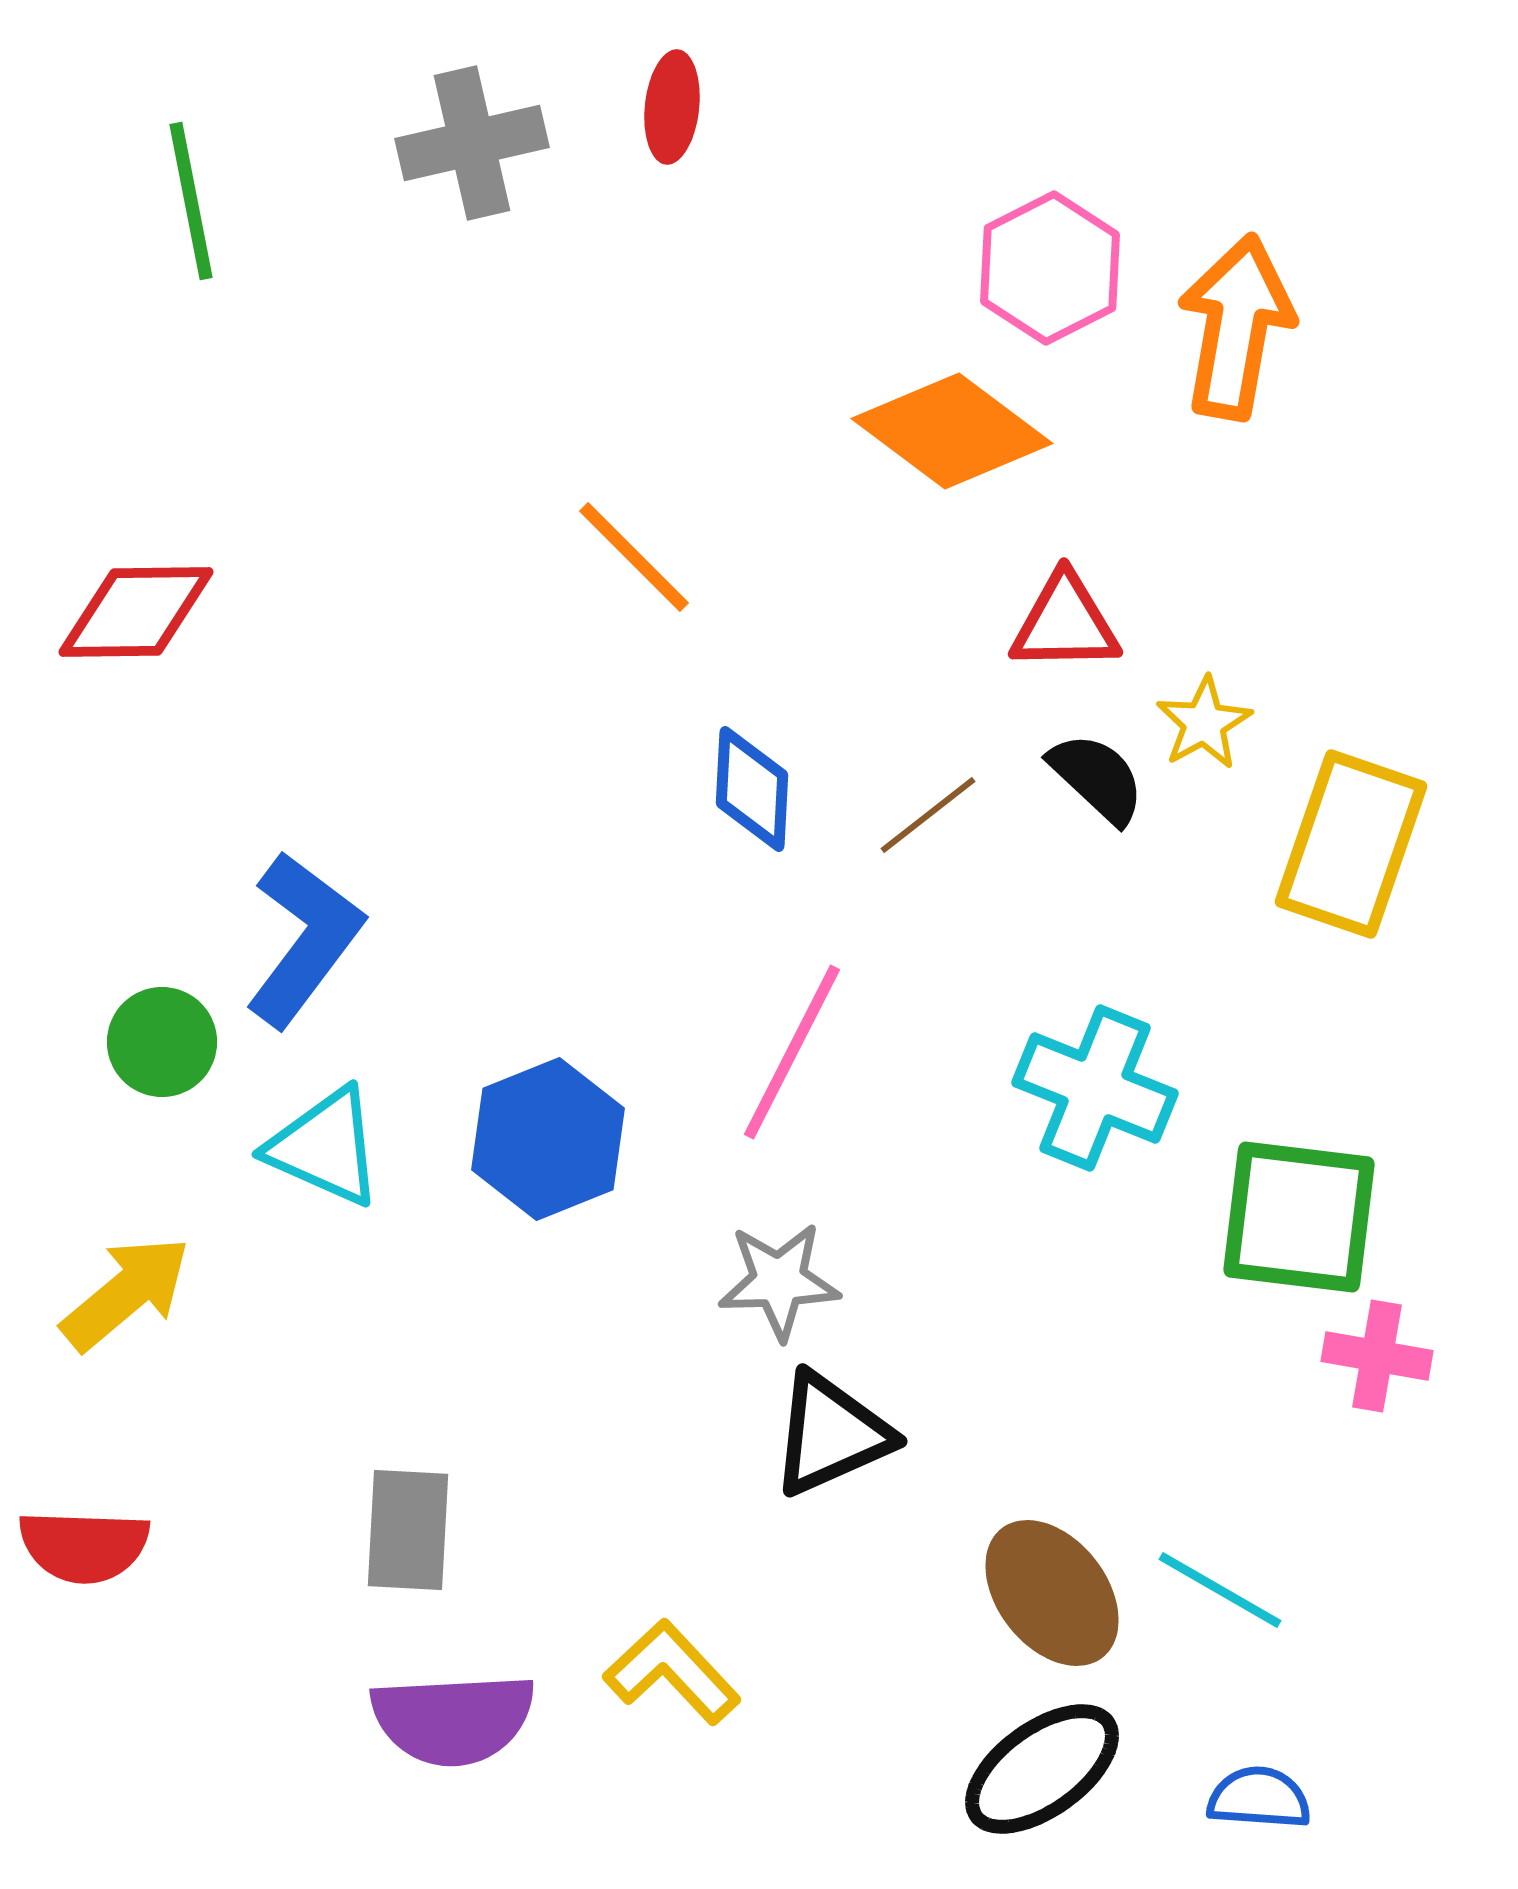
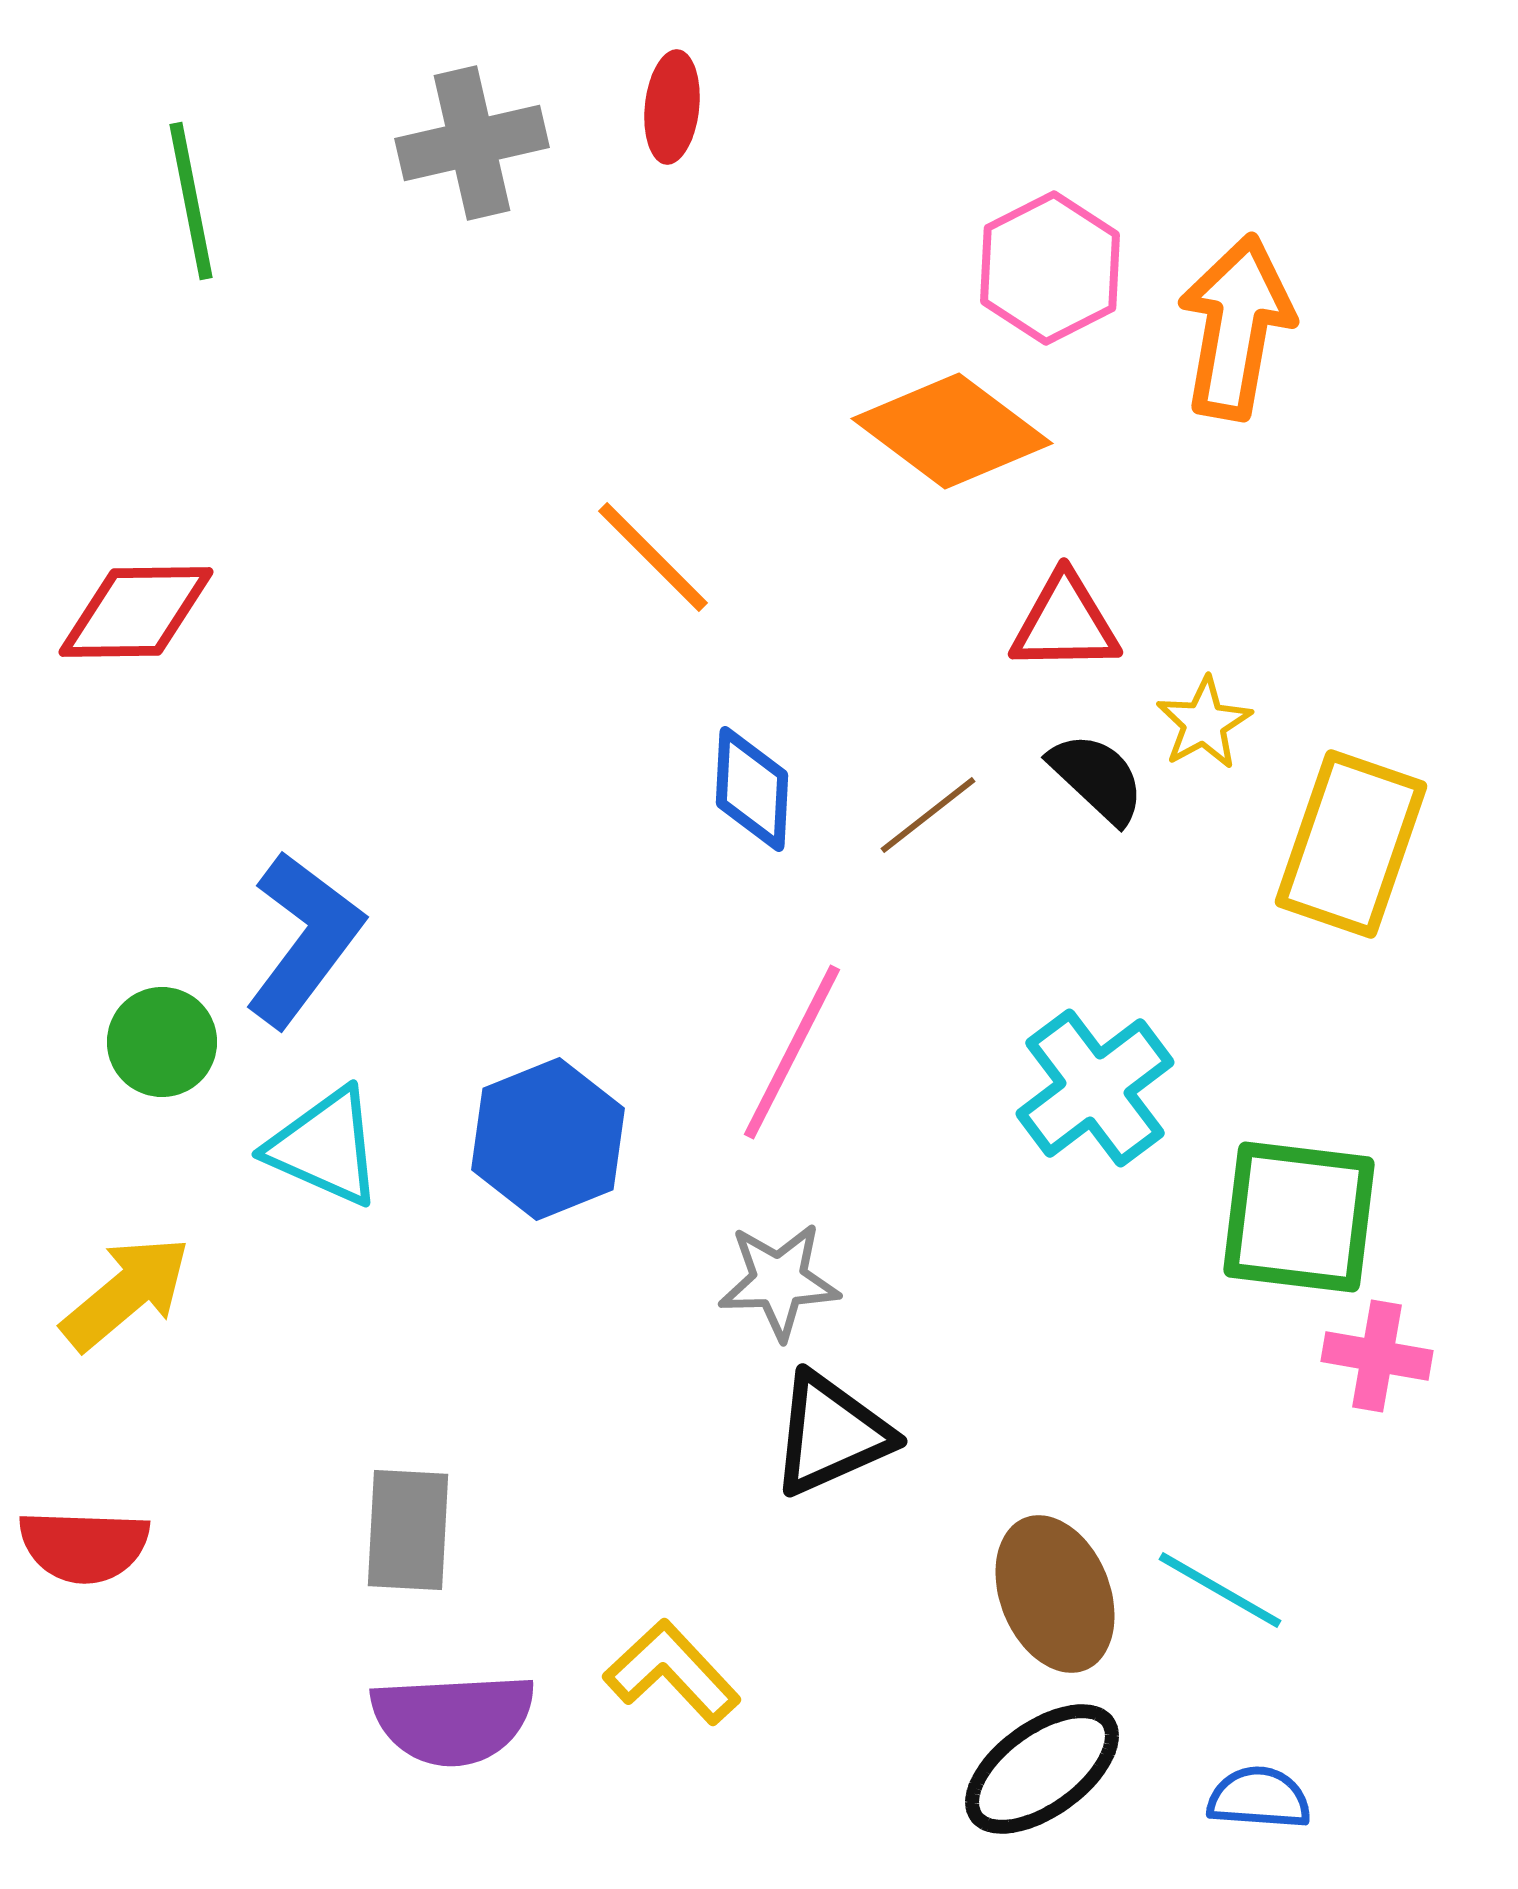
orange line: moved 19 px right
cyan cross: rotated 31 degrees clockwise
brown ellipse: moved 3 px right, 1 px down; rotated 16 degrees clockwise
